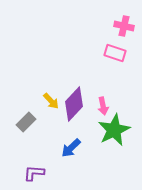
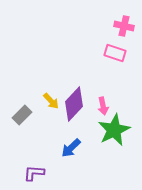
gray rectangle: moved 4 px left, 7 px up
